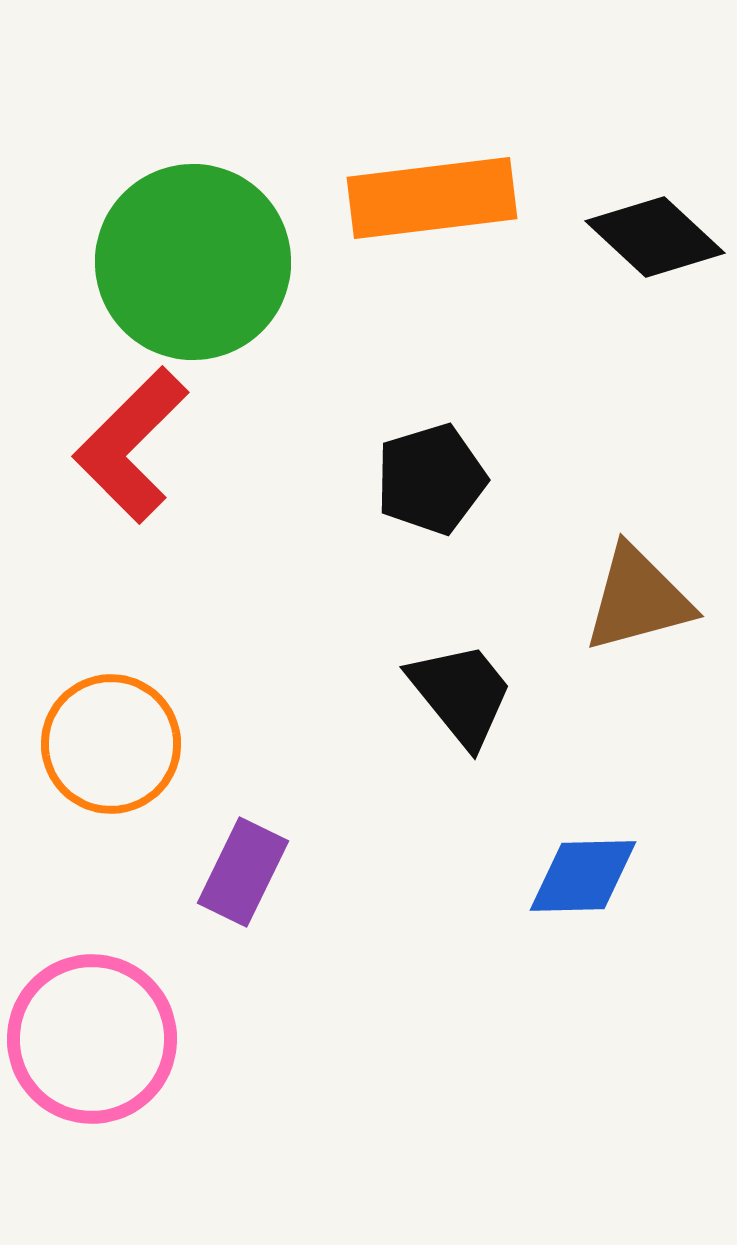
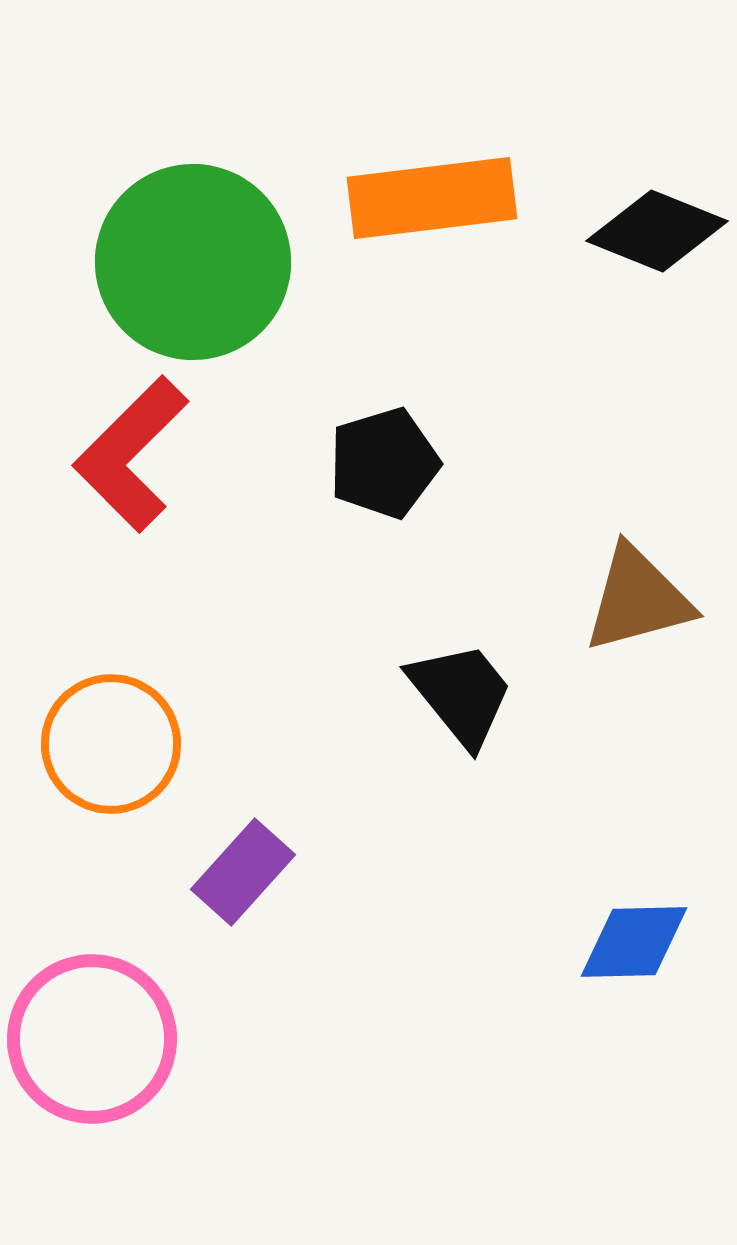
black diamond: moved 2 px right, 6 px up; rotated 21 degrees counterclockwise
red L-shape: moved 9 px down
black pentagon: moved 47 px left, 16 px up
purple rectangle: rotated 16 degrees clockwise
blue diamond: moved 51 px right, 66 px down
